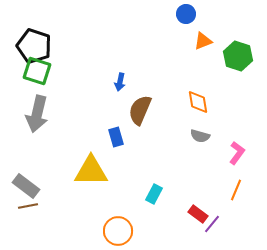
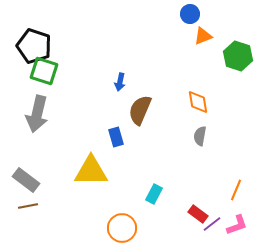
blue circle: moved 4 px right
orange triangle: moved 5 px up
green square: moved 7 px right
gray semicircle: rotated 84 degrees clockwise
pink L-shape: moved 72 px down; rotated 35 degrees clockwise
gray rectangle: moved 6 px up
purple line: rotated 12 degrees clockwise
orange circle: moved 4 px right, 3 px up
